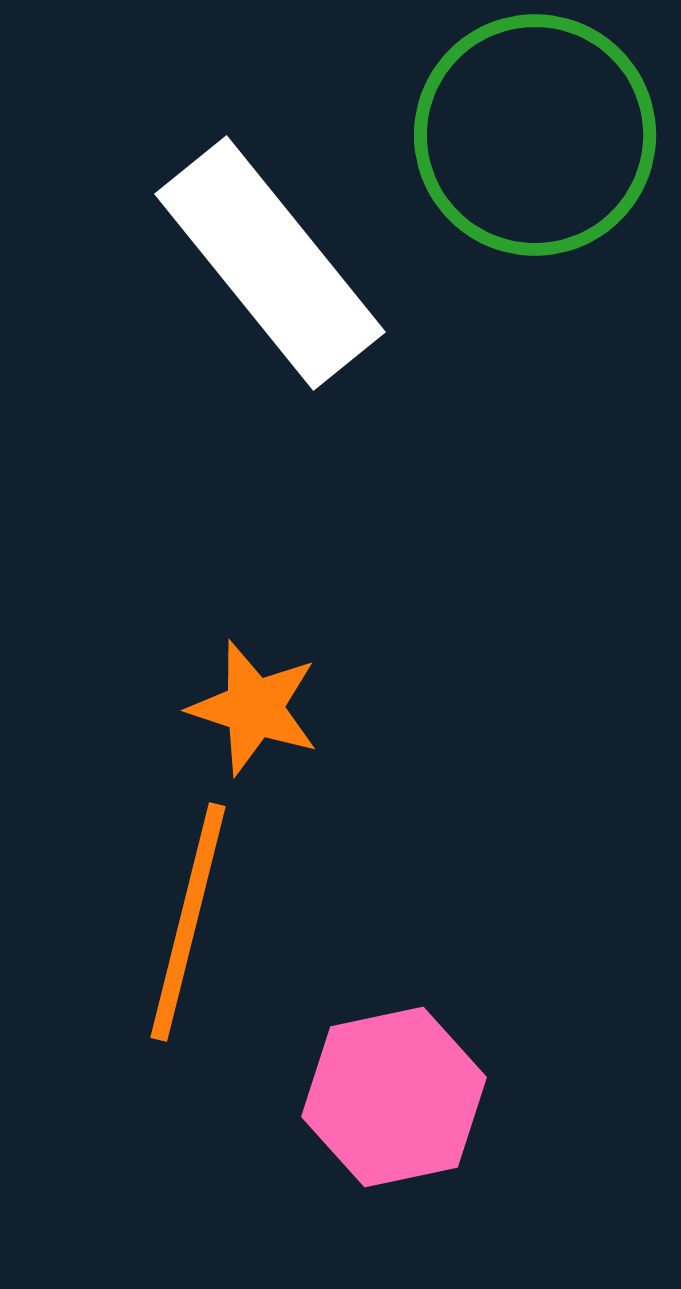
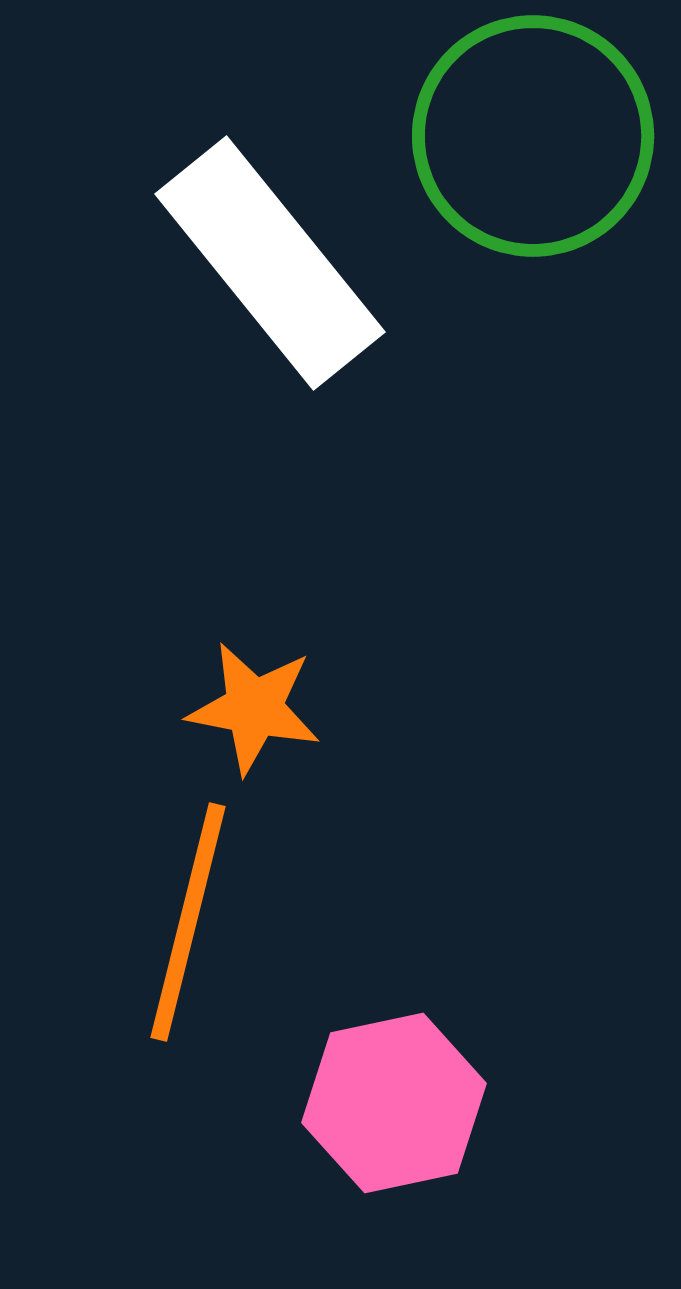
green circle: moved 2 px left, 1 px down
orange star: rotated 7 degrees counterclockwise
pink hexagon: moved 6 px down
